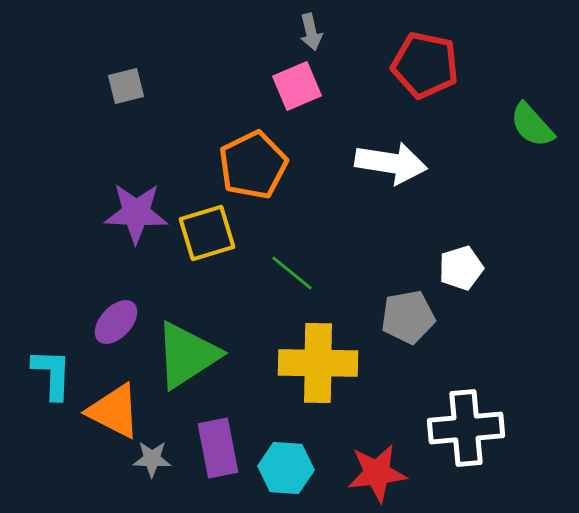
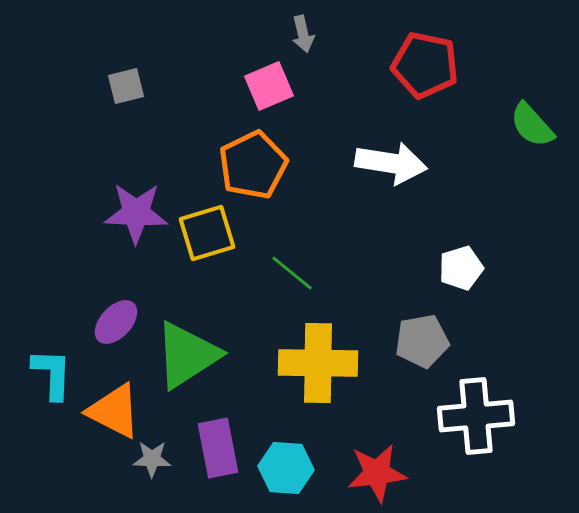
gray arrow: moved 8 px left, 2 px down
pink square: moved 28 px left
gray pentagon: moved 14 px right, 24 px down
white cross: moved 10 px right, 12 px up
